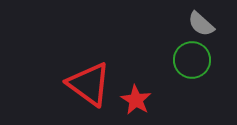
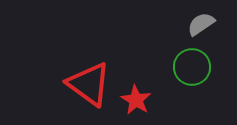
gray semicircle: rotated 104 degrees clockwise
green circle: moved 7 px down
